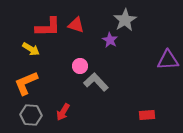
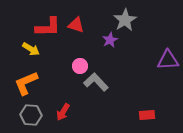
purple star: rotated 14 degrees clockwise
